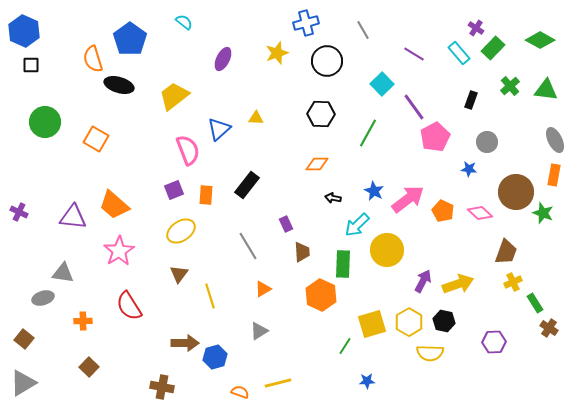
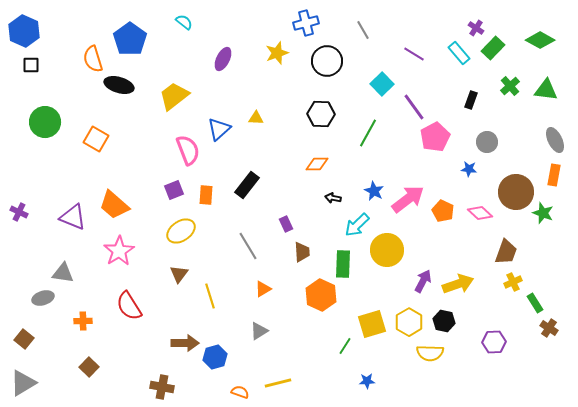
purple triangle at (73, 217): rotated 16 degrees clockwise
